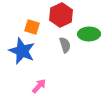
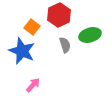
red hexagon: moved 2 px left
orange square: rotated 21 degrees clockwise
green ellipse: moved 1 px right, 1 px down; rotated 15 degrees counterclockwise
pink arrow: moved 6 px left, 1 px up
